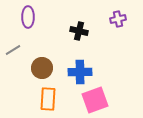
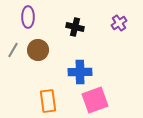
purple cross: moved 1 px right, 4 px down; rotated 21 degrees counterclockwise
black cross: moved 4 px left, 4 px up
gray line: rotated 28 degrees counterclockwise
brown circle: moved 4 px left, 18 px up
orange rectangle: moved 2 px down; rotated 10 degrees counterclockwise
